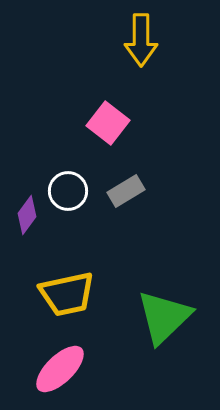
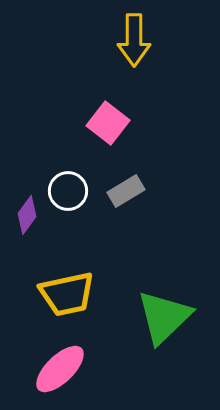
yellow arrow: moved 7 px left
